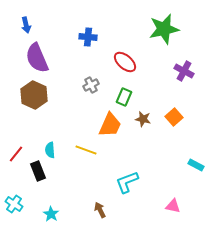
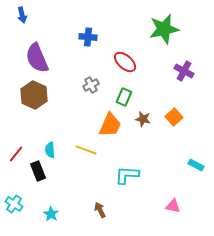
blue arrow: moved 4 px left, 10 px up
cyan L-shape: moved 7 px up; rotated 25 degrees clockwise
